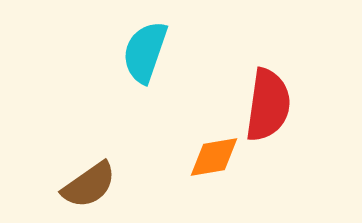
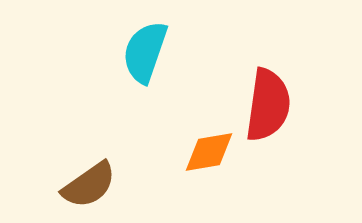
orange diamond: moved 5 px left, 5 px up
